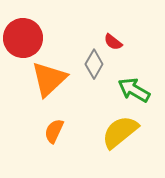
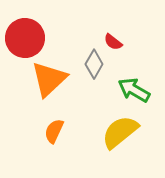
red circle: moved 2 px right
